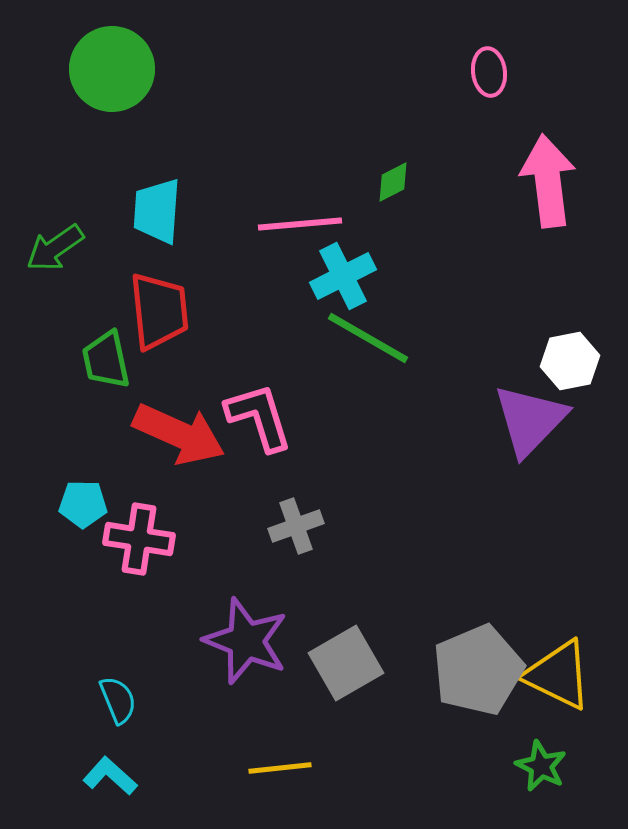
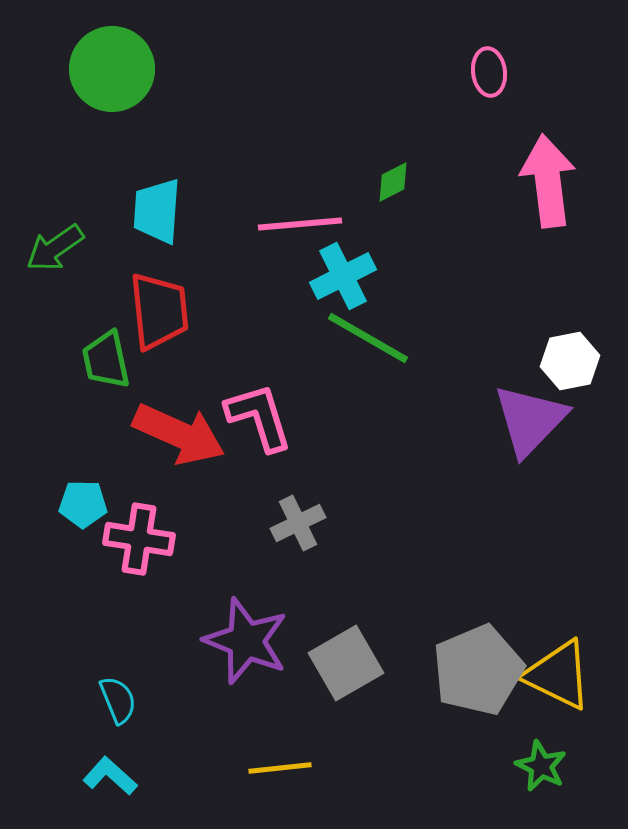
gray cross: moved 2 px right, 3 px up; rotated 6 degrees counterclockwise
